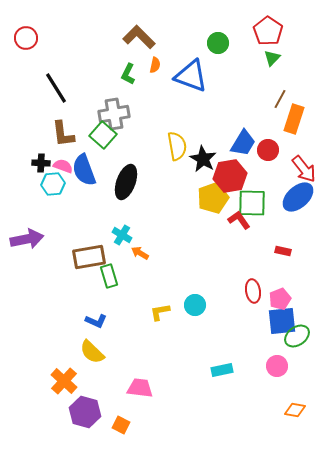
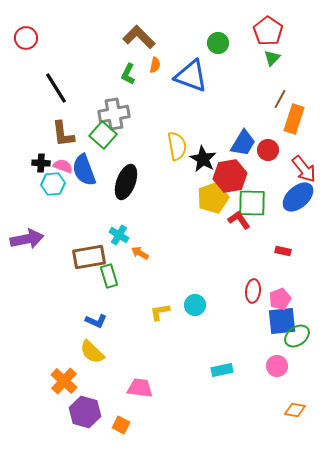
cyan cross at (122, 235): moved 3 px left
red ellipse at (253, 291): rotated 15 degrees clockwise
